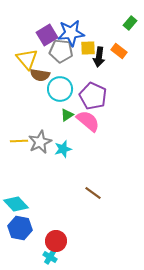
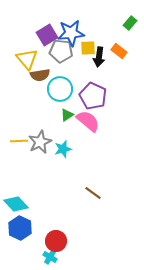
brown semicircle: rotated 18 degrees counterclockwise
blue hexagon: rotated 15 degrees clockwise
